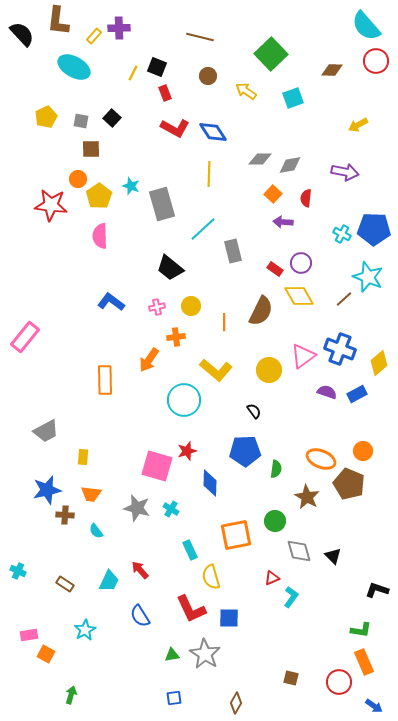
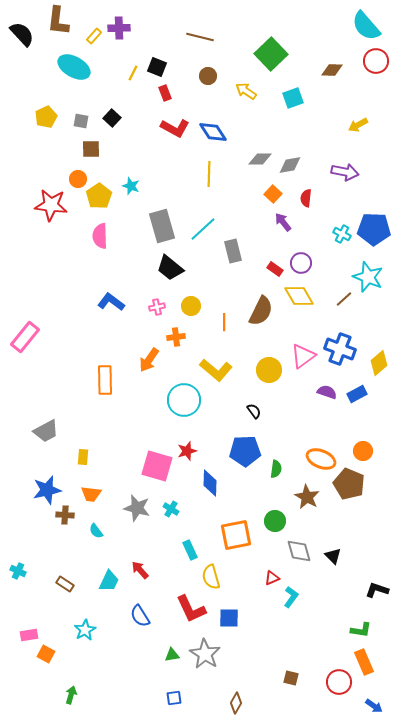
gray rectangle at (162, 204): moved 22 px down
purple arrow at (283, 222): rotated 48 degrees clockwise
